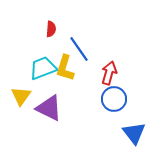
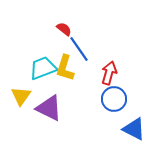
red semicircle: moved 13 px right; rotated 56 degrees counterclockwise
blue triangle: moved 4 px up; rotated 25 degrees counterclockwise
